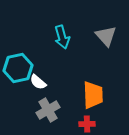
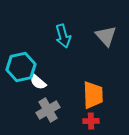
cyan arrow: moved 1 px right, 1 px up
cyan hexagon: moved 3 px right, 1 px up
red cross: moved 4 px right, 3 px up
